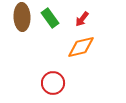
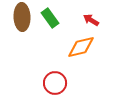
red arrow: moved 9 px right, 1 px down; rotated 84 degrees clockwise
red circle: moved 2 px right
